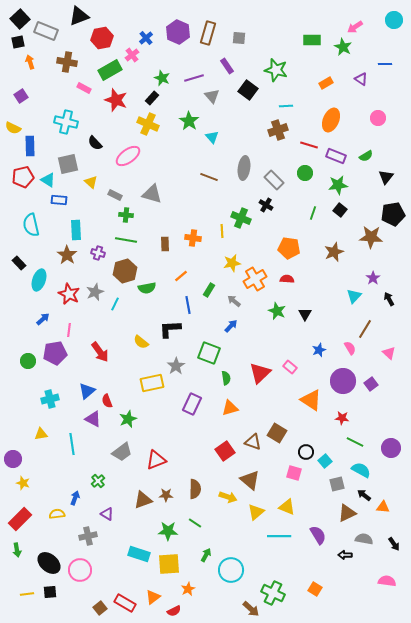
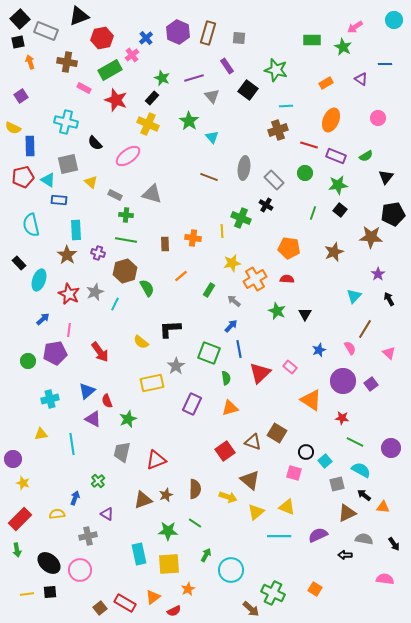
purple star at (373, 278): moved 5 px right, 4 px up
green semicircle at (147, 288): rotated 108 degrees counterclockwise
blue line at (188, 305): moved 51 px right, 44 px down
gray trapezoid at (122, 452): rotated 140 degrees clockwise
brown star at (166, 495): rotated 24 degrees counterclockwise
purple semicircle at (318, 535): rotated 84 degrees counterclockwise
cyan rectangle at (139, 554): rotated 60 degrees clockwise
pink semicircle at (387, 581): moved 2 px left, 2 px up
